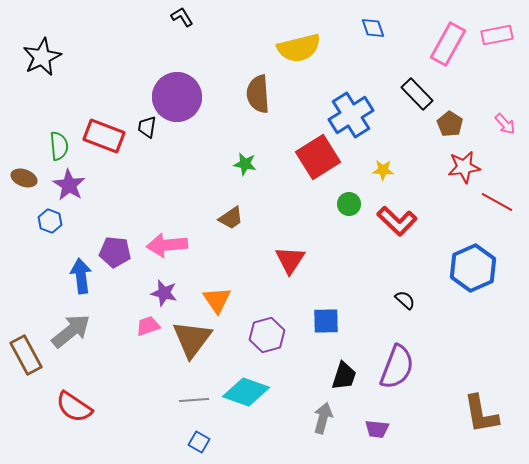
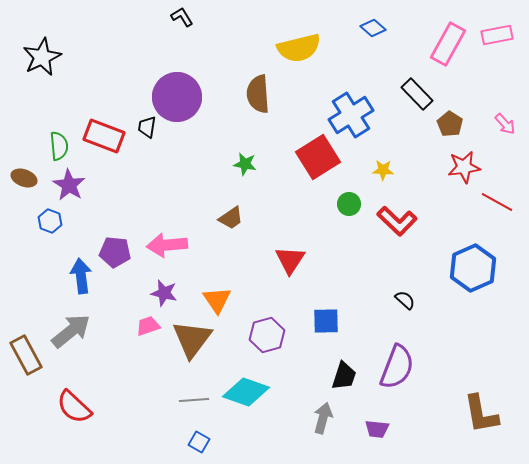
blue diamond at (373, 28): rotated 30 degrees counterclockwise
red semicircle at (74, 407): rotated 9 degrees clockwise
